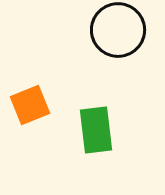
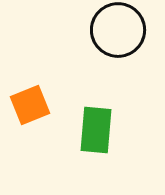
green rectangle: rotated 12 degrees clockwise
